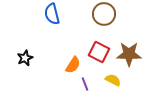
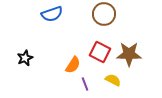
blue semicircle: rotated 95 degrees counterclockwise
red square: moved 1 px right
